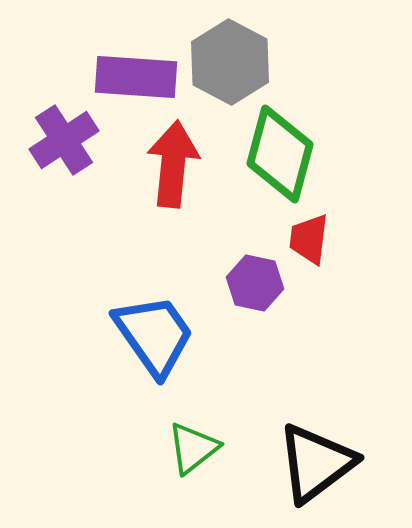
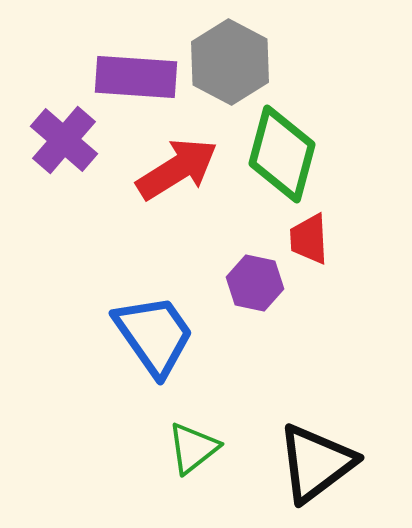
purple cross: rotated 16 degrees counterclockwise
green diamond: moved 2 px right
red arrow: moved 4 px right, 5 px down; rotated 52 degrees clockwise
red trapezoid: rotated 10 degrees counterclockwise
